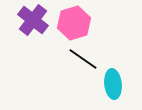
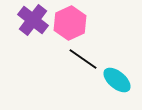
pink hexagon: moved 4 px left; rotated 8 degrees counterclockwise
cyan ellipse: moved 4 px right, 4 px up; rotated 44 degrees counterclockwise
